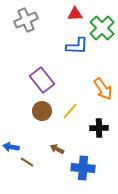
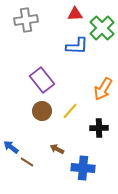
gray cross: rotated 15 degrees clockwise
orange arrow: rotated 65 degrees clockwise
blue arrow: rotated 28 degrees clockwise
